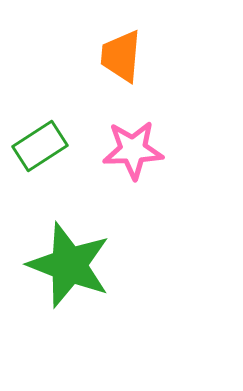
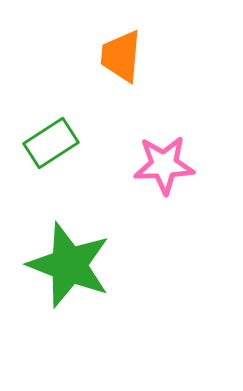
green rectangle: moved 11 px right, 3 px up
pink star: moved 31 px right, 15 px down
